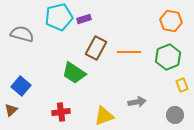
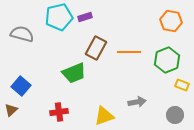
purple rectangle: moved 1 px right, 2 px up
green hexagon: moved 1 px left, 3 px down
green trapezoid: rotated 55 degrees counterclockwise
yellow rectangle: rotated 48 degrees counterclockwise
red cross: moved 2 px left
